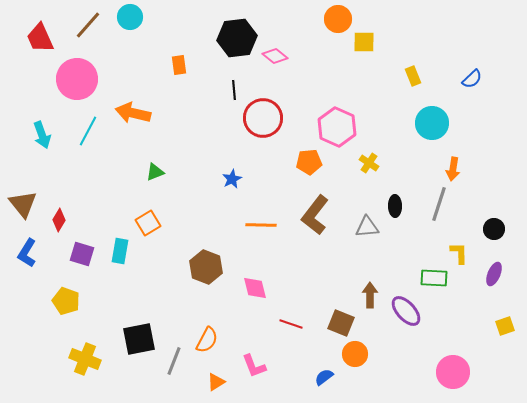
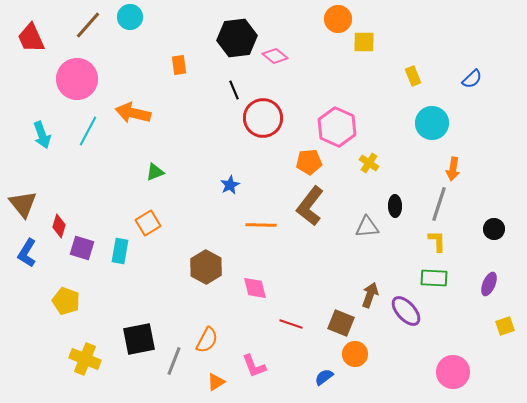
red trapezoid at (40, 38): moved 9 px left
black line at (234, 90): rotated 18 degrees counterclockwise
blue star at (232, 179): moved 2 px left, 6 px down
brown L-shape at (315, 215): moved 5 px left, 9 px up
red diamond at (59, 220): moved 6 px down; rotated 15 degrees counterclockwise
yellow L-shape at (459, 253): moved 22 px left, 12 px up
purple square at (82, 254): moved 6 px up
brown hexagon at (206, 267): rotated 8 degrees clockwise
purple ellipse at (494, 274): moved 5 px left, 10 px down
brown arrow at (370, 295): rotated 20 degrees clockwise
